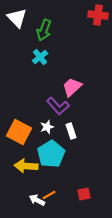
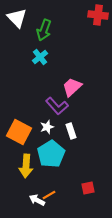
purple L-shape: moved 1 px left
yellow arrow: rotated 90 degrees counterclockwise
red square: moved 4 px right, 6 px up
